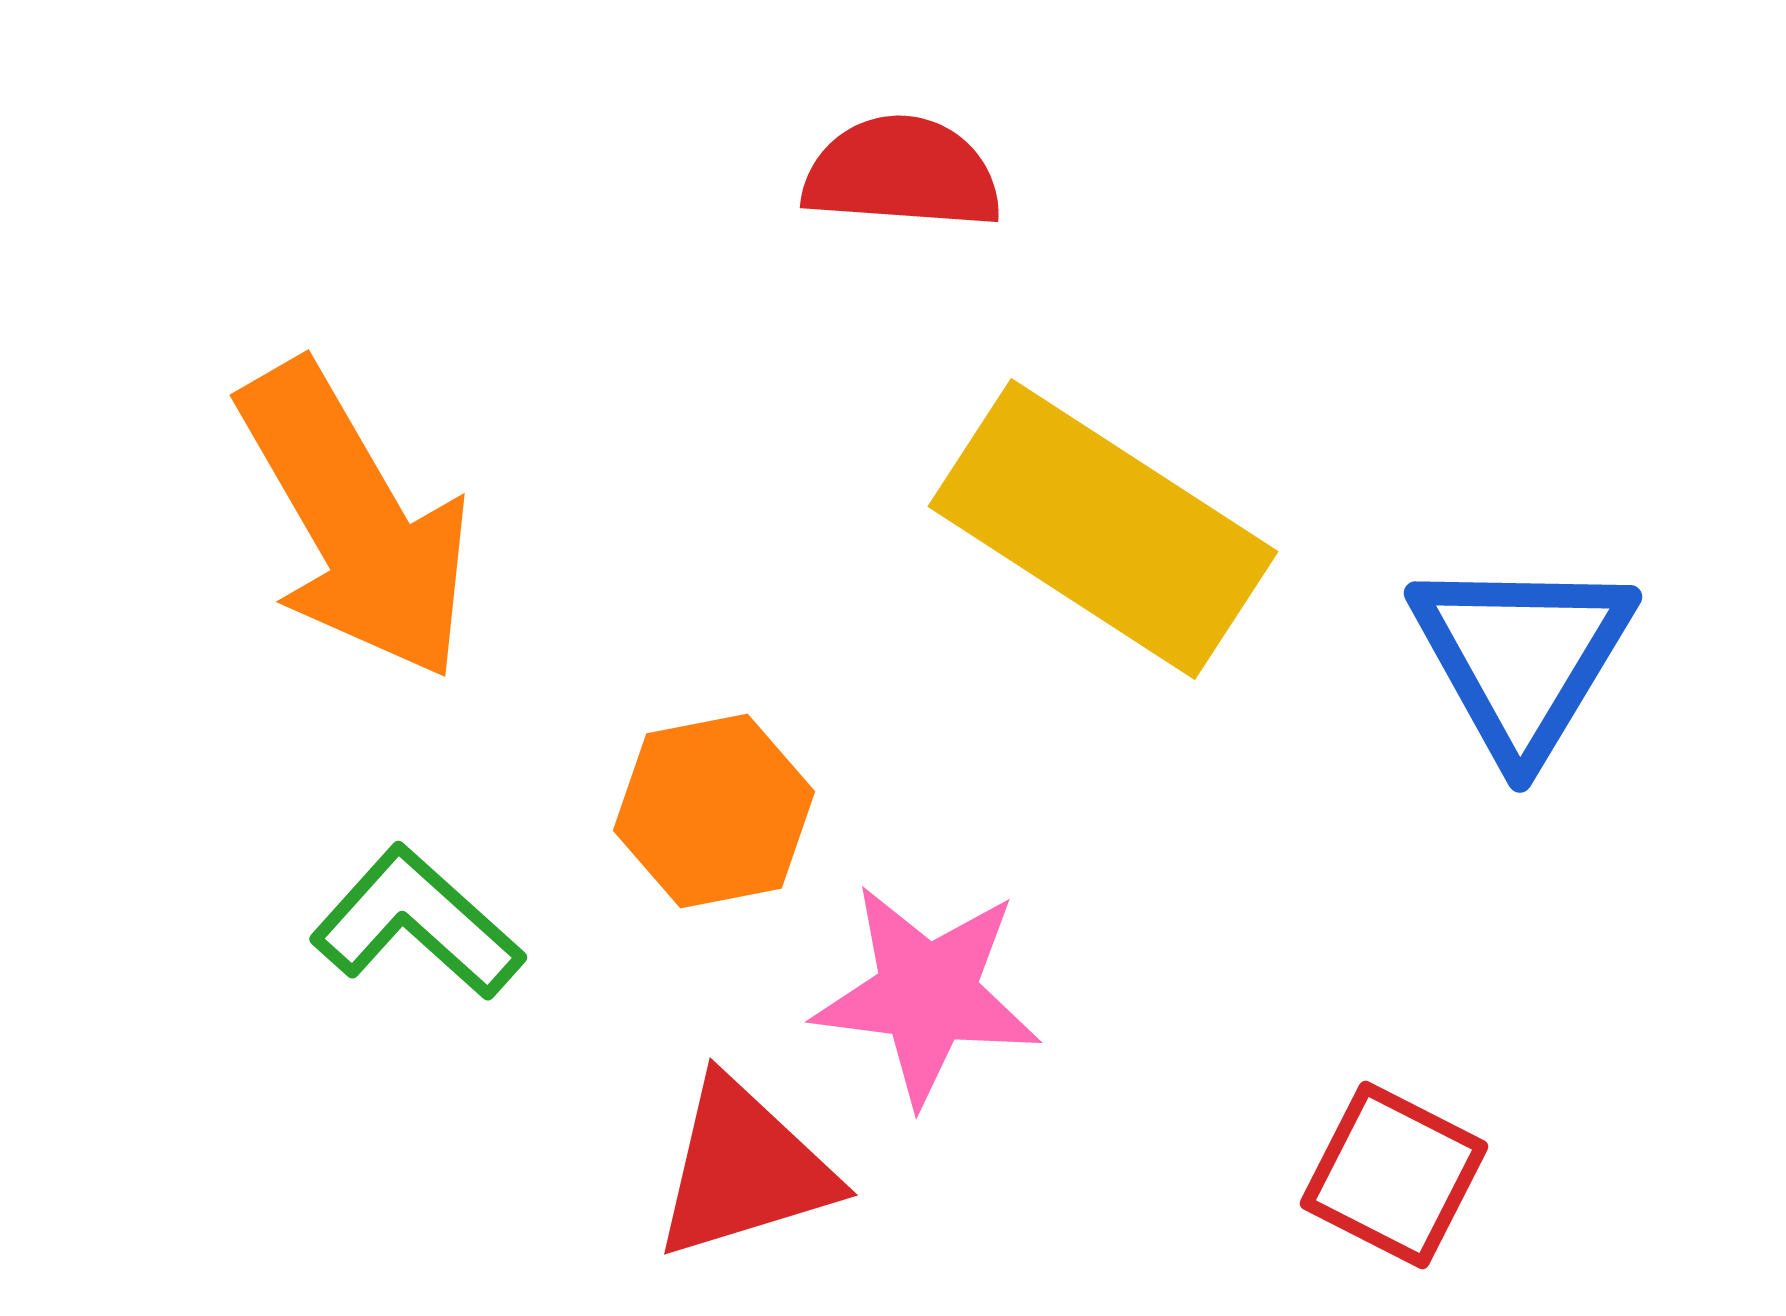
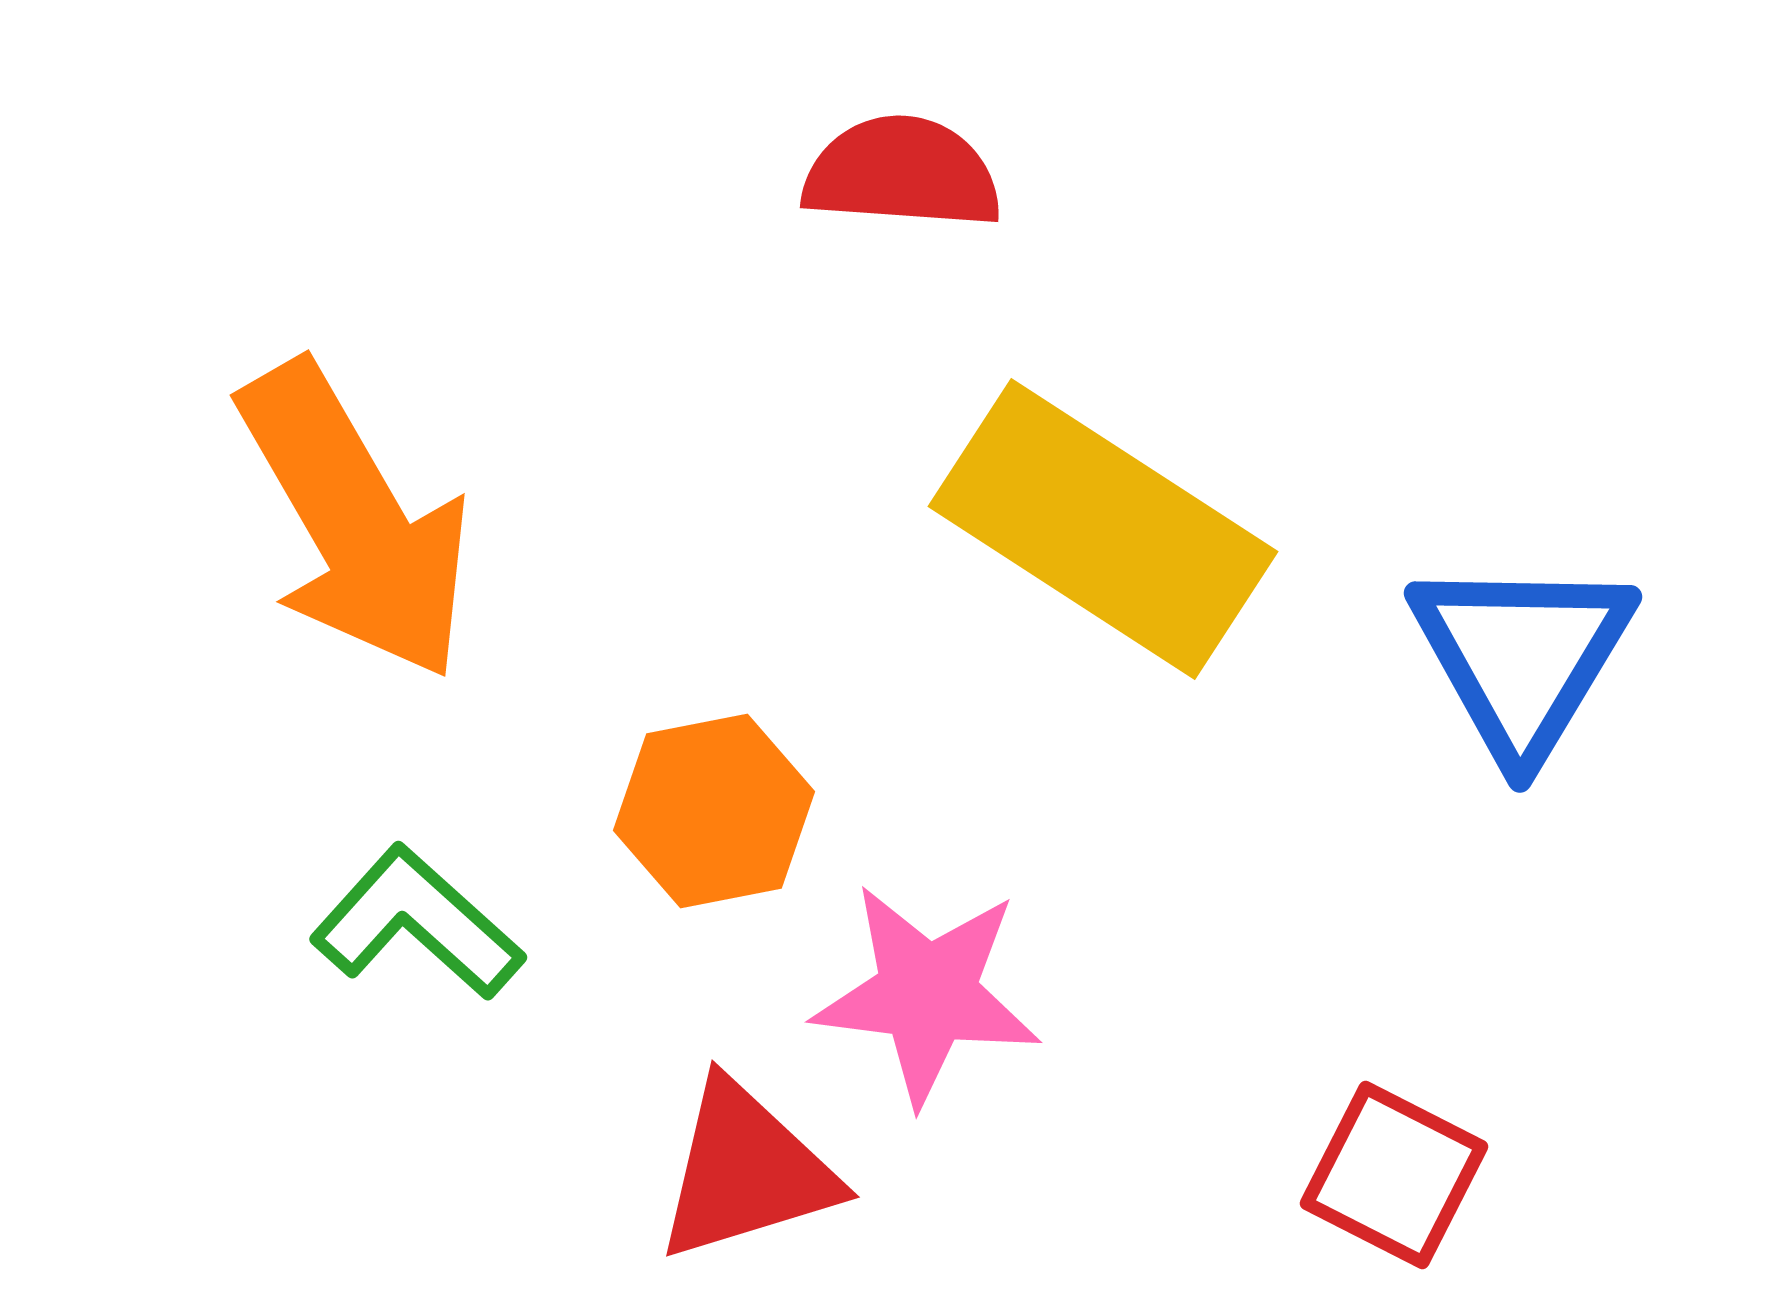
red triangle: moved 2 px right, 2 px down
